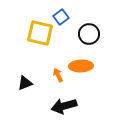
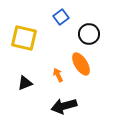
yellow square: moved 16 px left, 5 px down
orange ellipse: moved 2 px up; rotated 60 degrees clockwise
